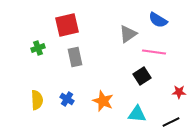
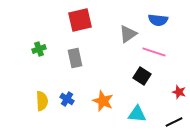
blue semicircle: rotated 24 degrees counterclockwise
red square: moved 13 px right, 5 px up
green cross: moved 1 px right, 1 px down
pink line: rotated 10 degrees clockwise
gray rectangle: moved 1 px down
black square: rotated 24 degrees counterclockwise
red star: rotated 16 degrees clockwise
yellow semicircle: moved 5 px right, 1 px down
black line: moved 3 px right
